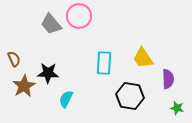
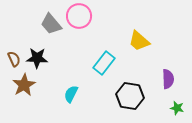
yellow trapezoid: moved 4 px left, 17 px up; rotated 15 degrees counterclockwise
cyan rectangle: rotated 35 degrees clockwise
black star: moved 11 px left, 15 px up
brown star: moved 1 px up
cyan semicircle: moved 5 px right, 5 px up
